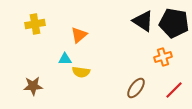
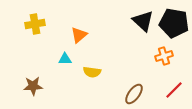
black triangle: rotated 10 degrees clockwise
orange cross: moved 1 px right, 1 px up
yellow semicircle: moved 11 px right
brown ellipse: moved 2 px left, 6 px down
